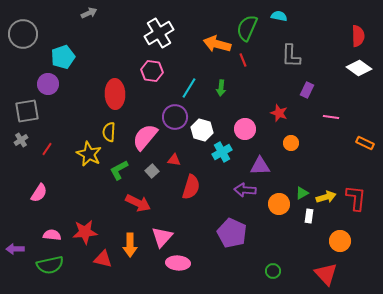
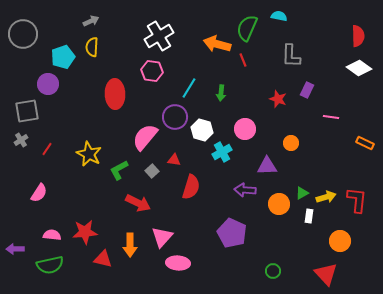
gray arrow at (89, 13): moved 2 px right, 8 px down
white cross at (159, 33): moved 3 px down
green arrow at (221, 88): moved 5 px down
red star at (279, 113): moved 1 px left, 14 px up
yellow semicircle at (109, 132): moved 17 px left, 85 px up
purple triangle at (260, 166): moved 7 px right
red L-shape at (356, 198): moved 1 px right, 2 px down
